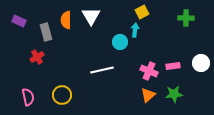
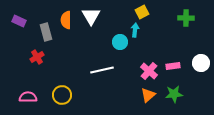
pink cross: rotated 18 degrees clockwise
pink semicircle: rotated 78 degrees counterclockwise
